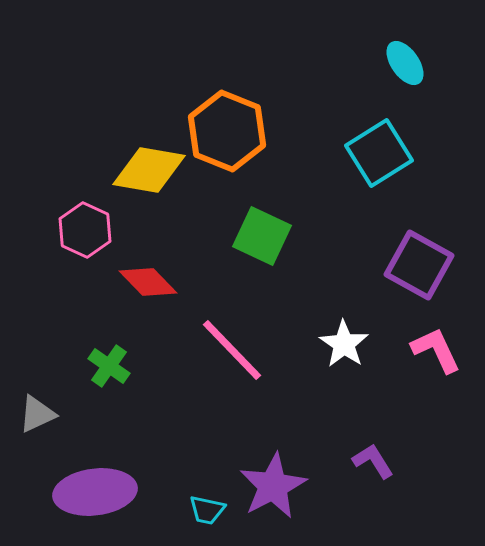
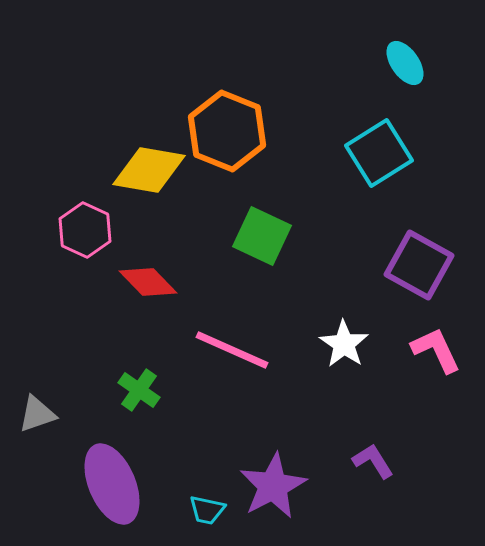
pink line: rotated 22 degrees counterclockwise
green cross: moved 30 px right, 24 px down
gray triangle: rotated 6 degrees clockwise
purple ellipse: moved 17 px right, 8 px up; rotated 74 degrees clockwise
